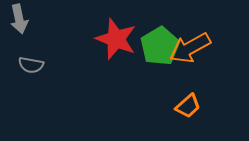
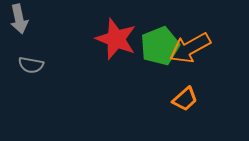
green pentagon: rotated 9 degrees clockwise
orange trapezoid: moved 3 px left, 7 px up
